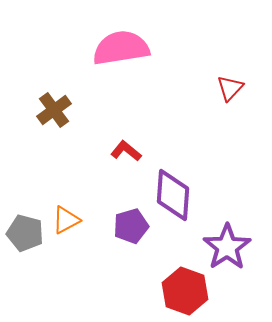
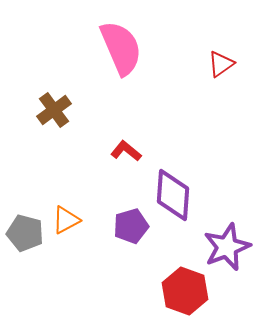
pink semicircle: rotated 76 degrees clockwise
red triangle: moved 9 px left, 24 px up; rotated 12 degrees clockwise
purple star: rotated 12 degrees clockwise
